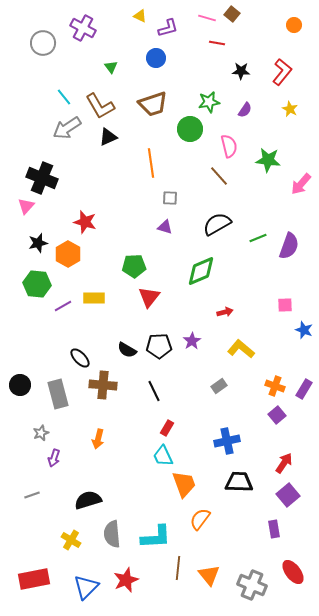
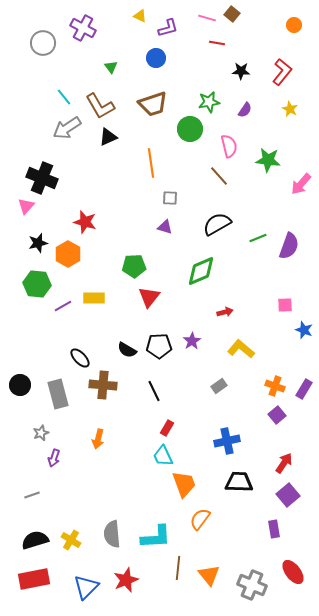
black semicircle at (88, 500): moved 53 px left, 40 px down
